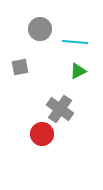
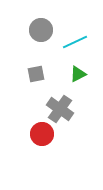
gray circle: moved 1 px right, 1 px down
cyan line: rotated 30 degrees counterclockwise
gray square: moved 16 px right, 7 px down
green triangle: moved 3 px down
